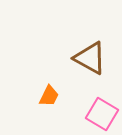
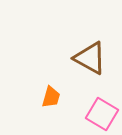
orange trapezoid: moved 2 px right, 1 px down; rotated 10 degrees counterclockwise
